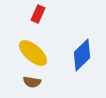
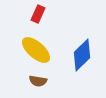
yellow ellipse: moved 3 px right, 3 px up
brown semicircle: moved 6 px right, 1 px up
